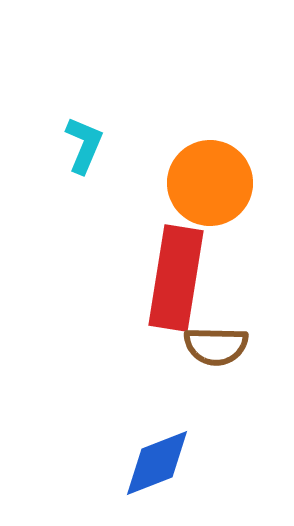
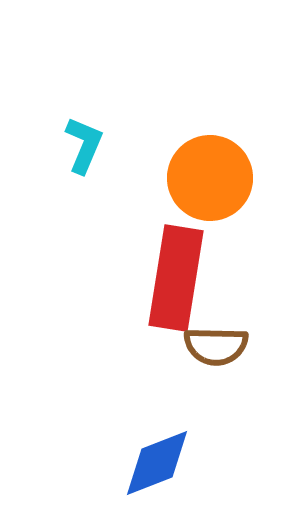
orange circle: moved 5 px up
